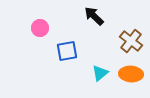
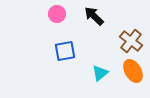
pink circle: moved 17 px right, 14 px up
blue square: moved 2 px left
orange ellipse: moved 2 px right, 3 px up; rotated 55 degrees clockwise
